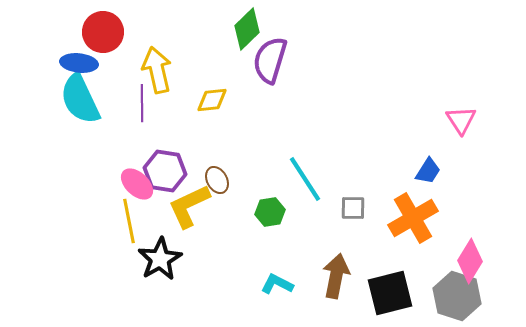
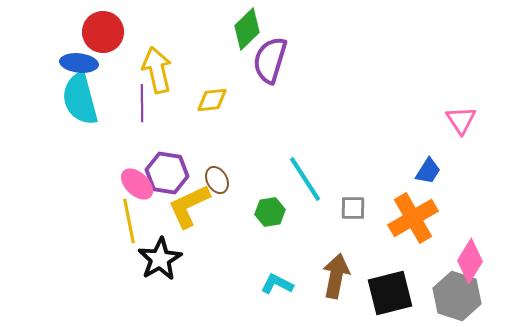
cyan semicircle: rotated 10 degrees clockwise
purple hexagon: moved 2 px right, 2 px down
